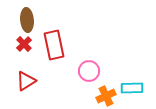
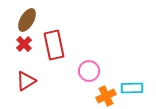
brown ellipse: rotated 35 degrees clockwise
